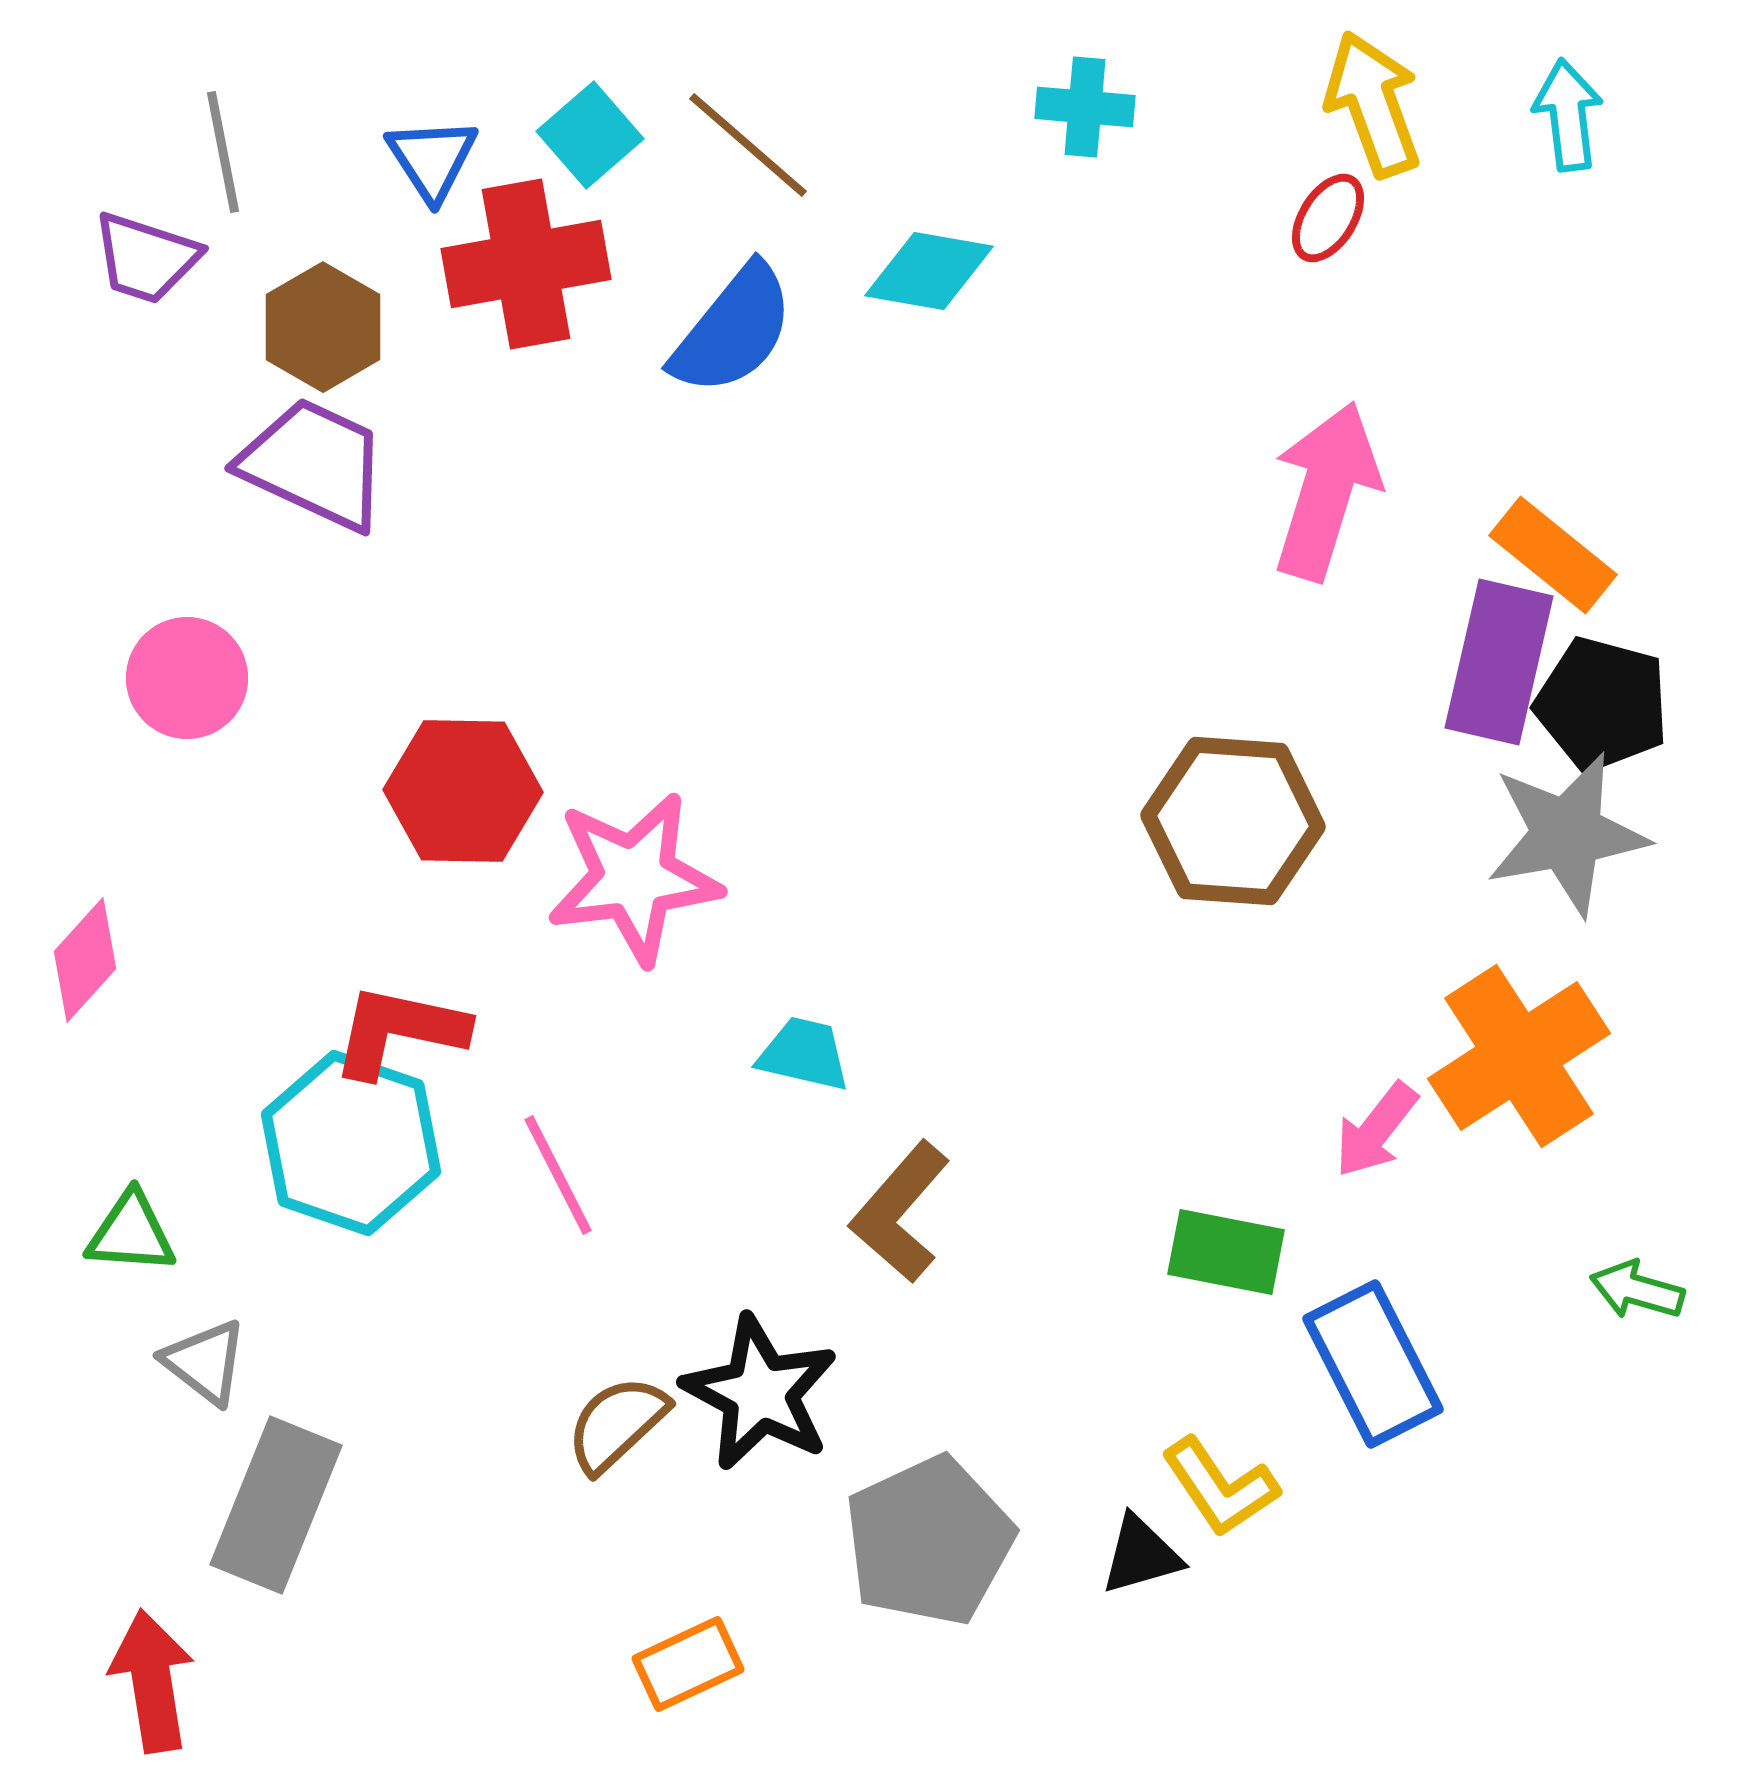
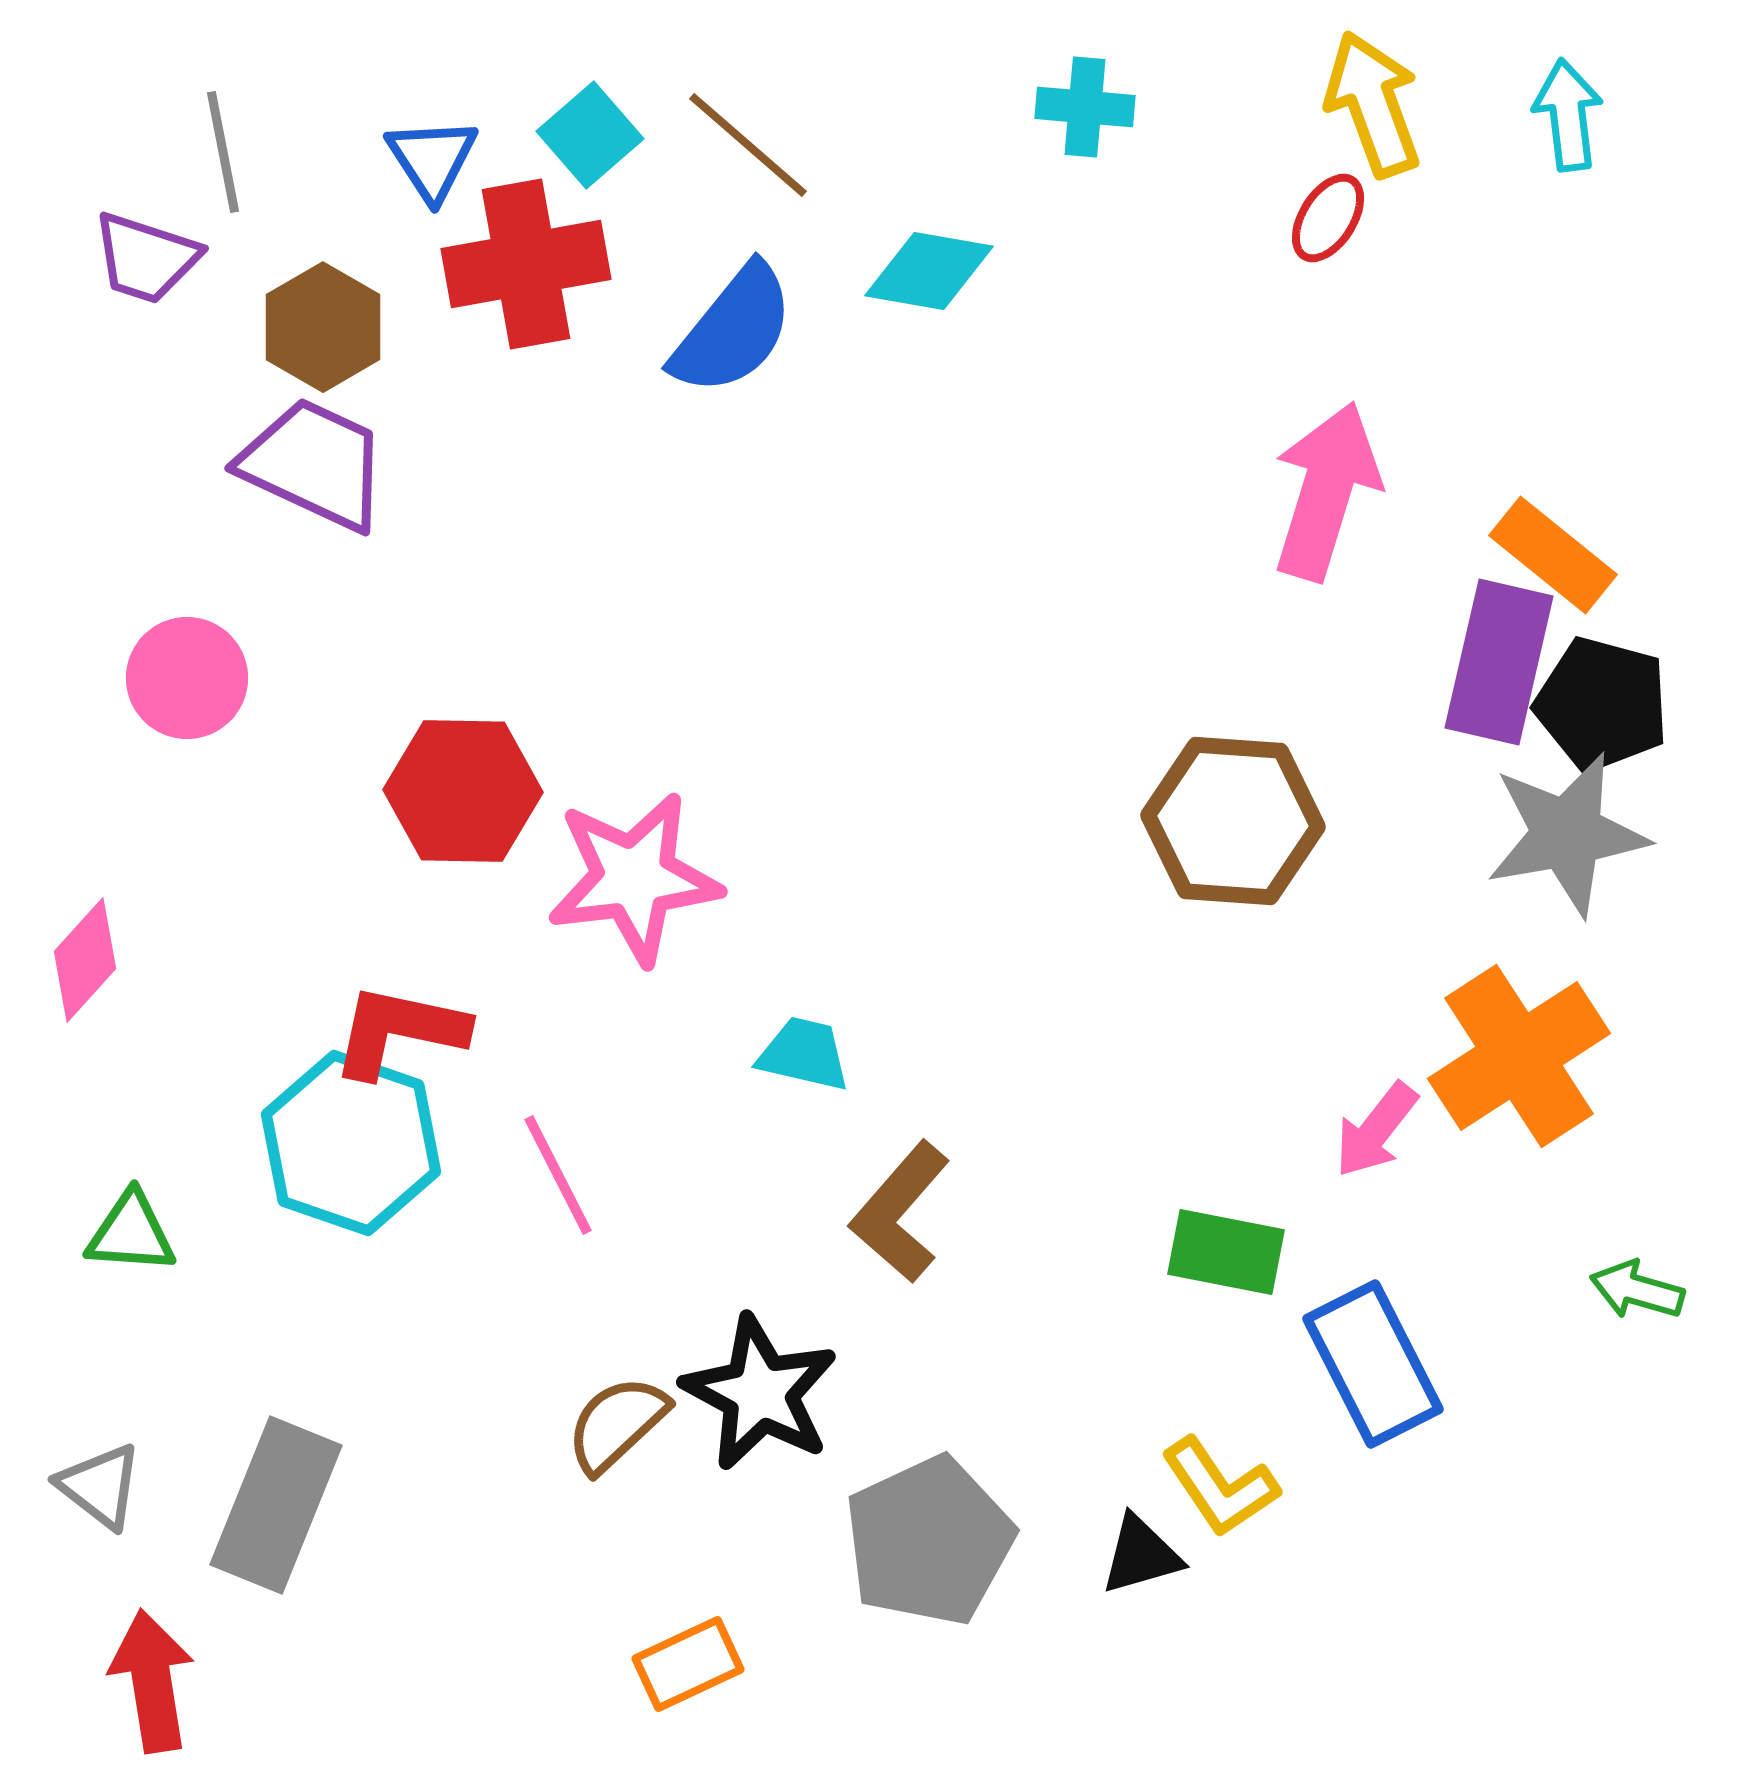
gray triangle at (205, 1362): moved 105 px left, 124 px down
